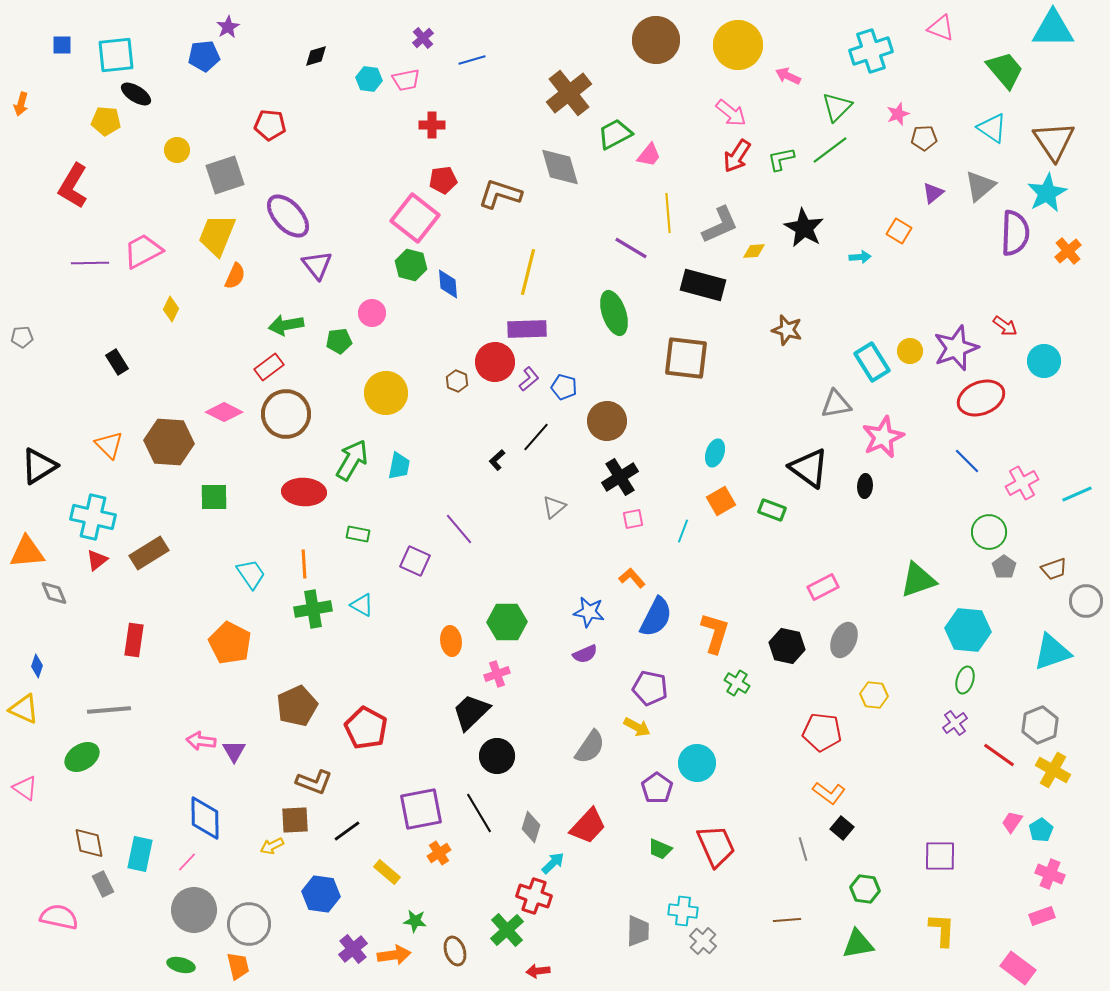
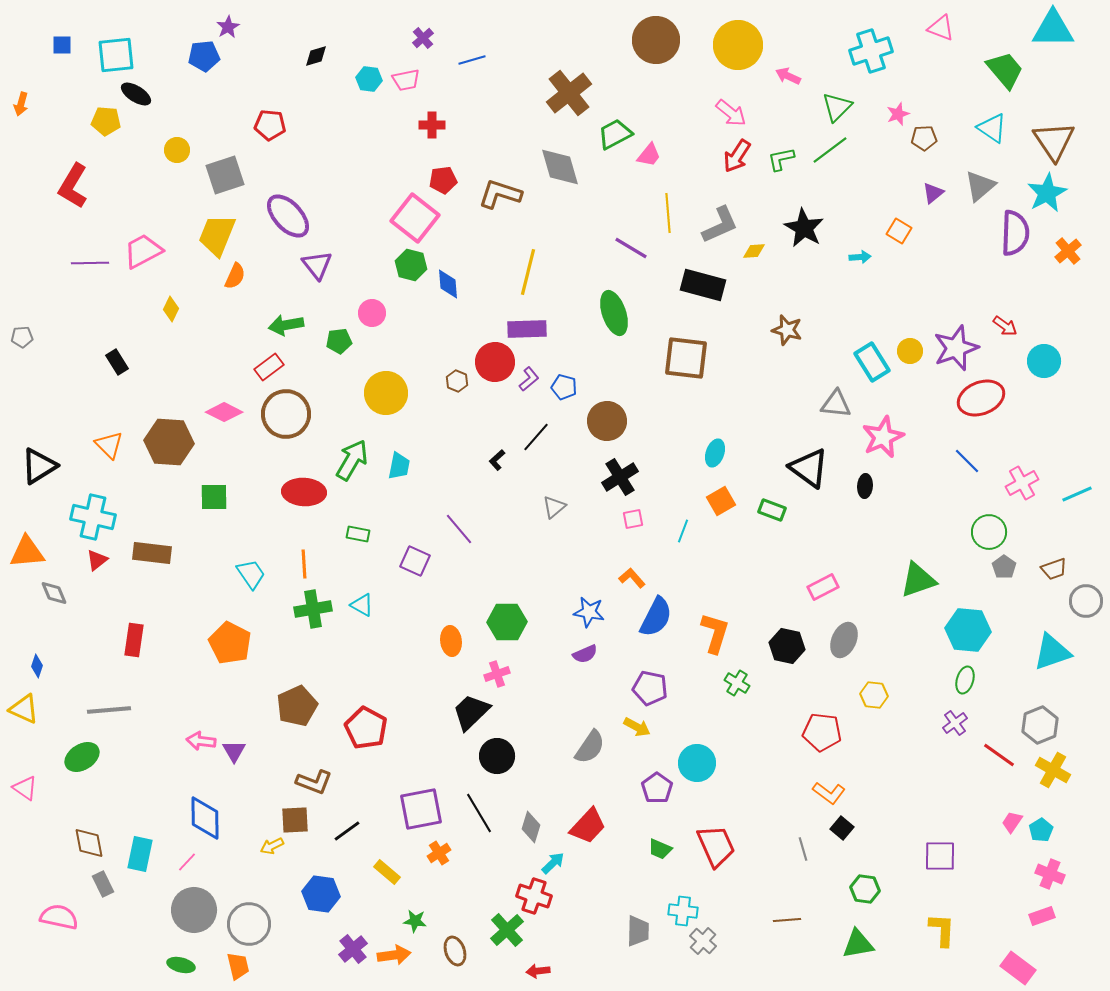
gray triangle at (836, 404): rotated 16 degrees clockwise
brown rectangle at (149, 553): moved 3 px right; rotated 39 degrees clockwise
